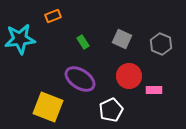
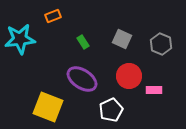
purple ellipse: moved 2 px right
